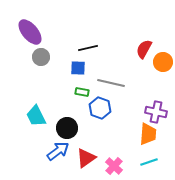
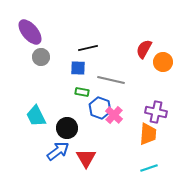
gray line: moved 3 px up
red triangle: rotated 25 degrees counterclockwise
cyan line: moved 6 px down
pink cross: moved 51 px up
